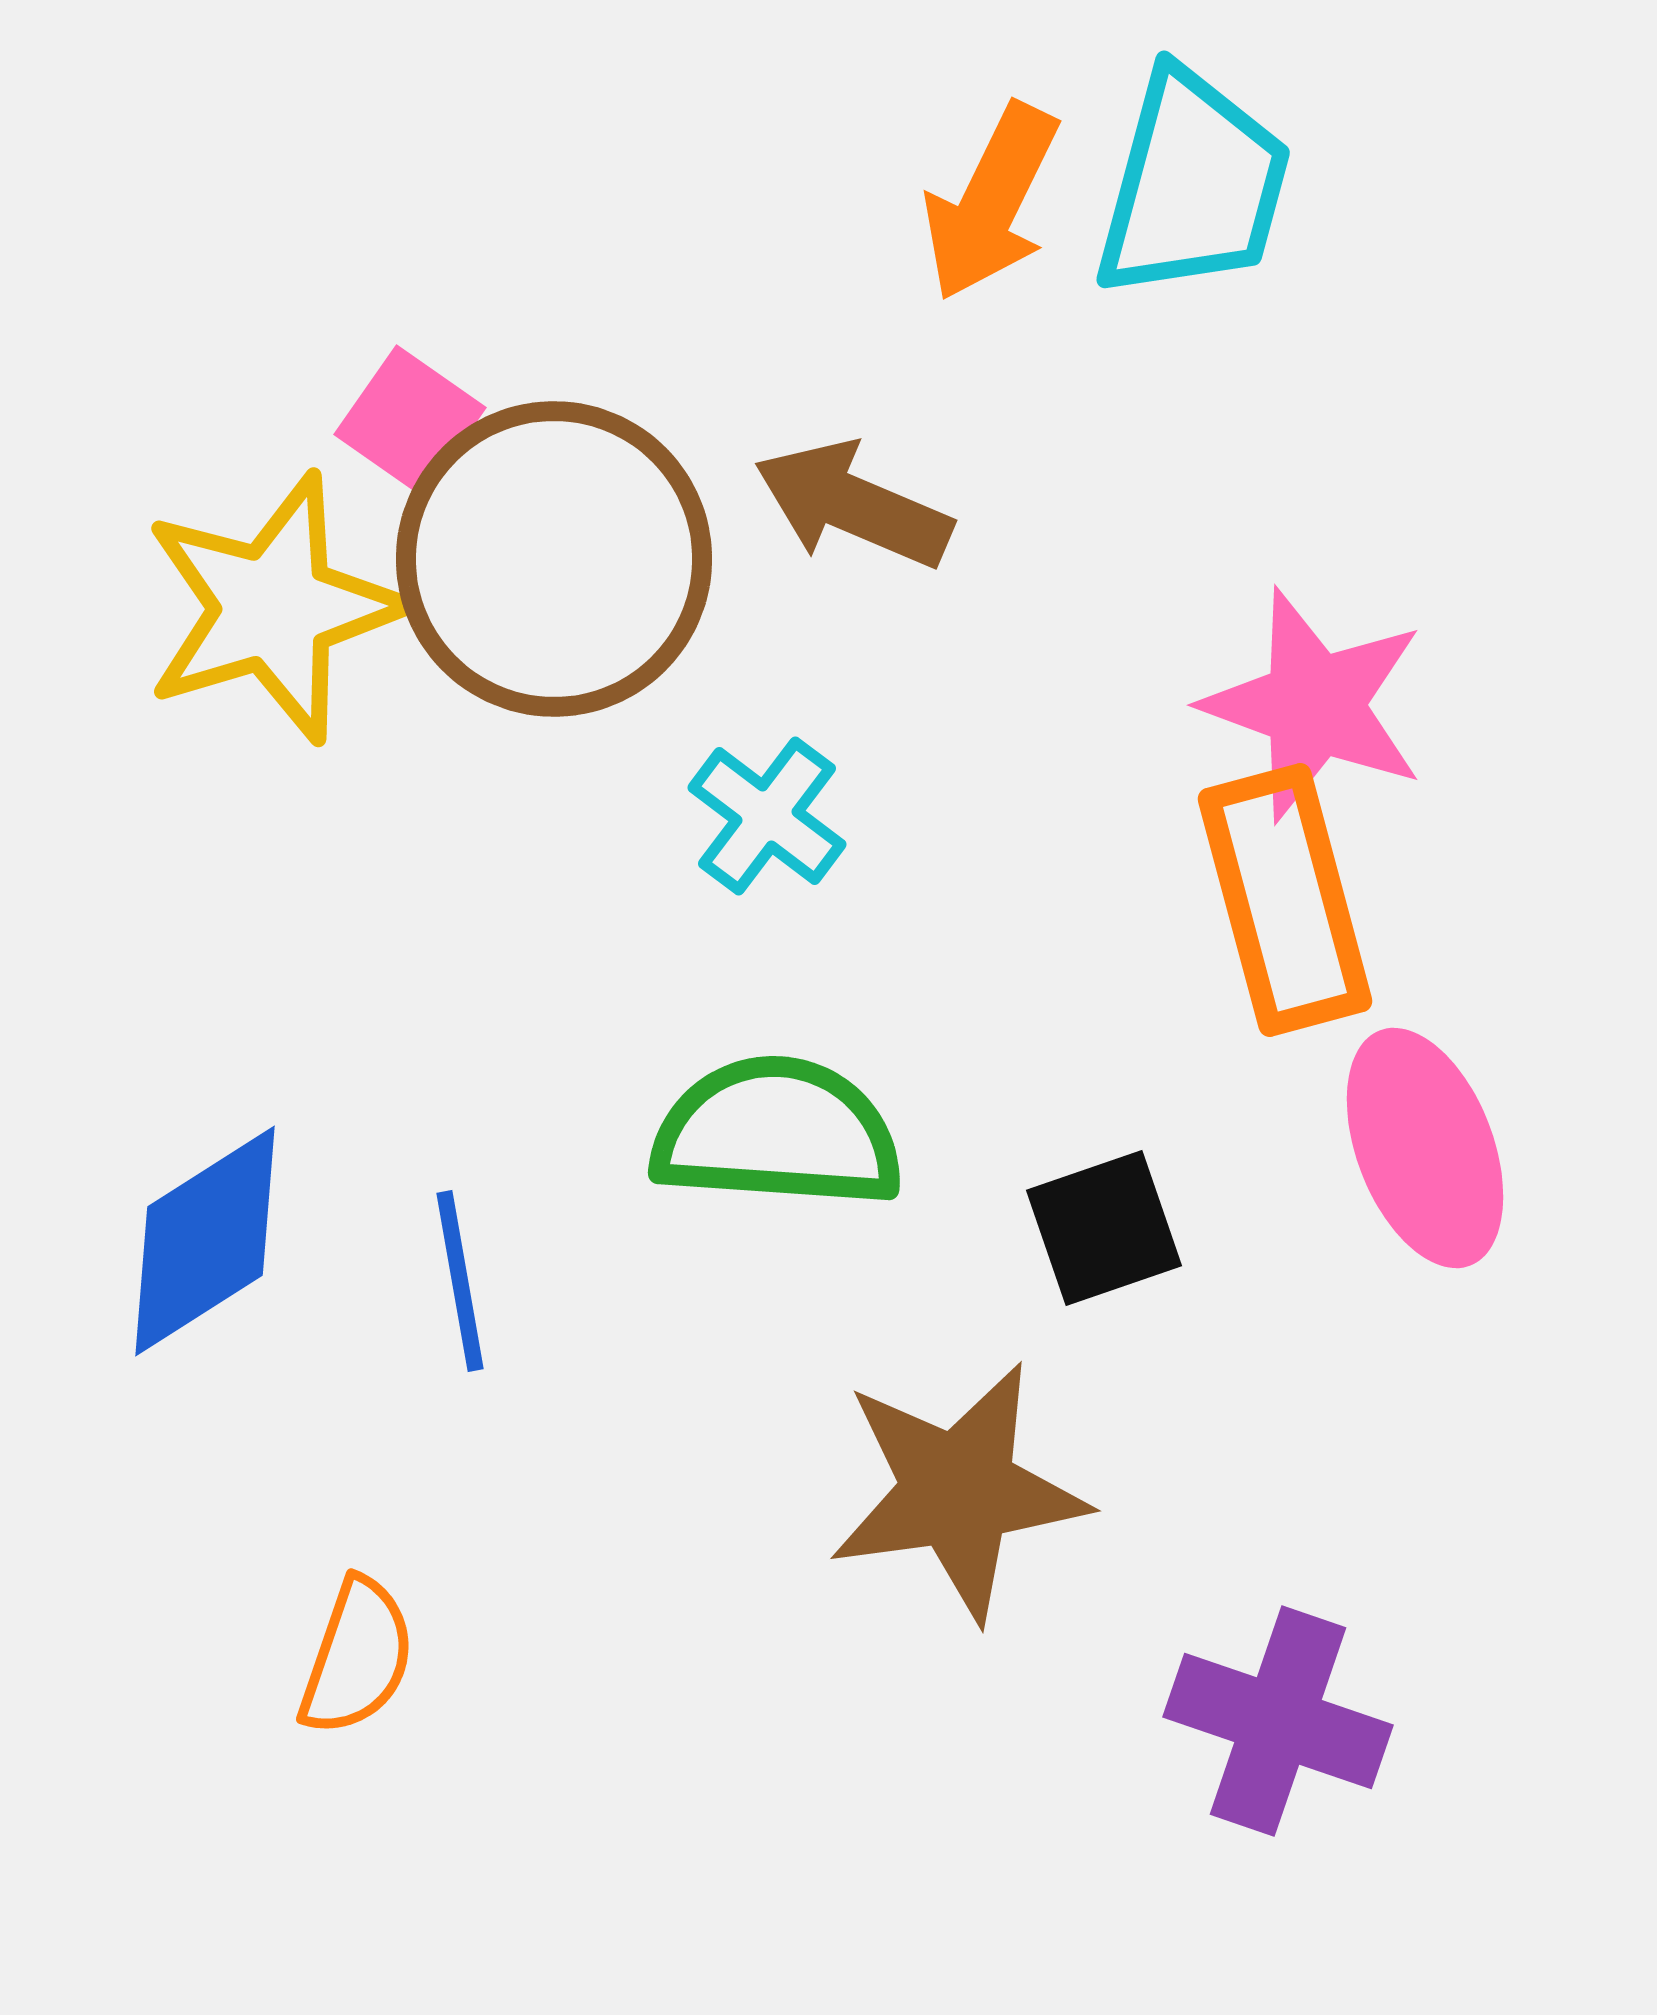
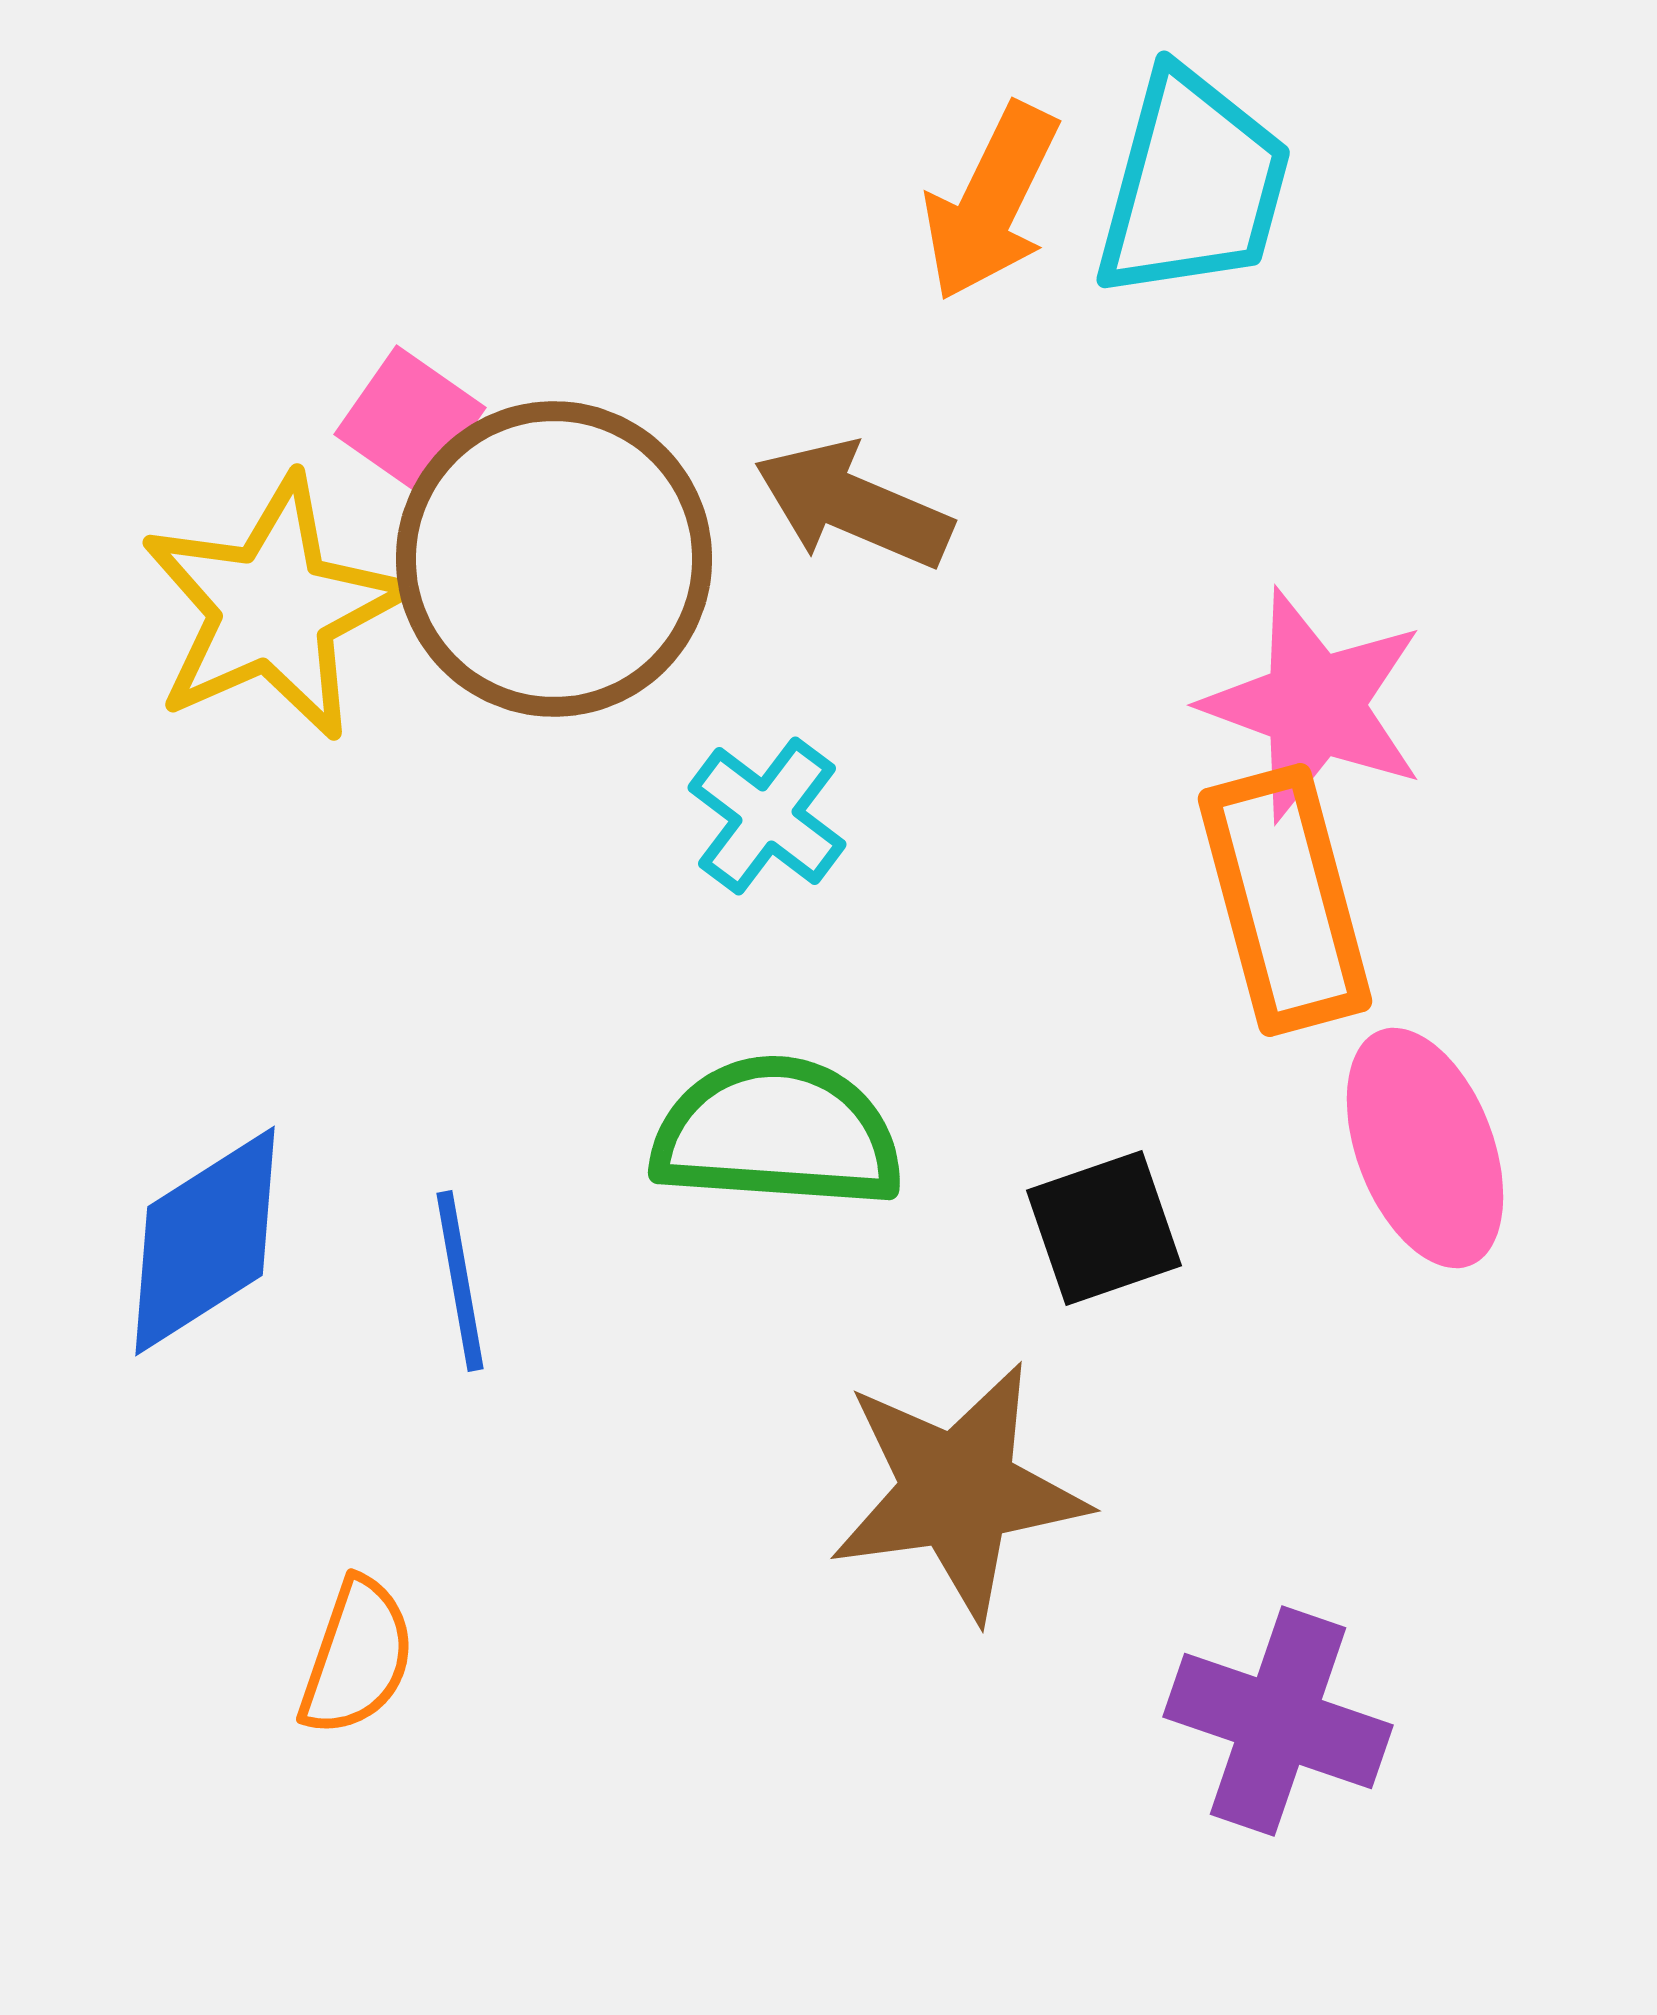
yellow star: rotated 7 degrees counterclockwise
